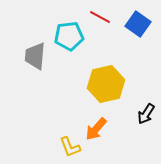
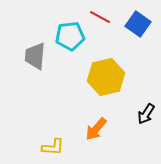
cyan pentagon: moved 1 px right
yellow hexagon: moved 7 px up
yellow L-shape: moved 17 px left; rotated 65 degrees counterclockwise
